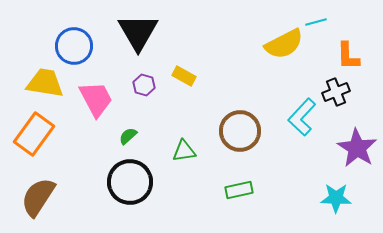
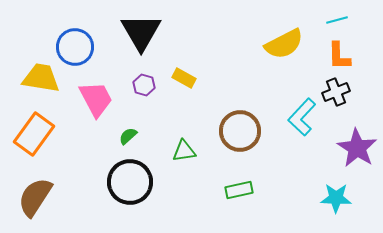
cyan line: moved 21 px right, 2 px up
black triangle: moved 3 px right
blue circle: moved 1 px right, 1 px down
orange L-shape: moved 9 px left
yellow rectangle: moved 2 px down
yellow trapezoid: moved 4 px left, 5 px up
brown semicircle: moved 3 px left
